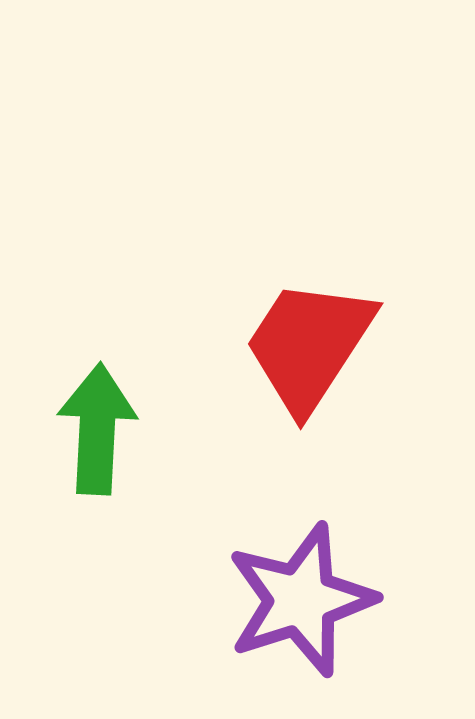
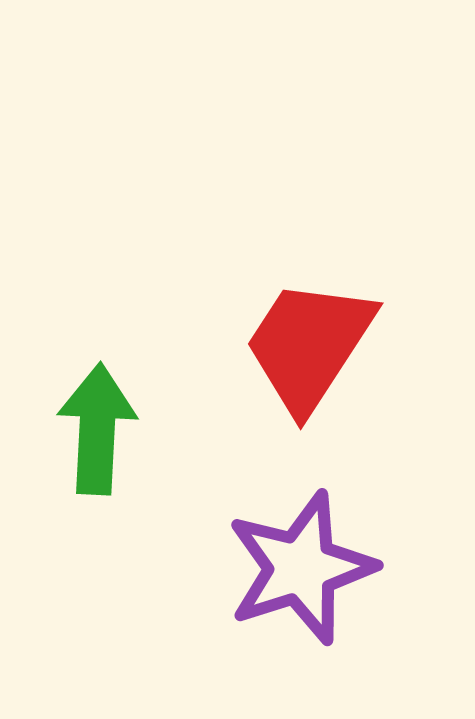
purple star: moved 32 px up
